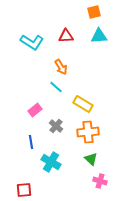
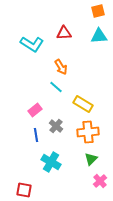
orange square: moved 4 px right, 1 px up
red triangle: moved 2 px left, 3 px up
cyan L-shape: moved 2 px down
blue line: moved 5 px right, 7 px up
green triangle: rotated 32 degrees clockwise
pink cross: rotated 32 degrees clockwise
red square: rotated 14 degrees clockwise
